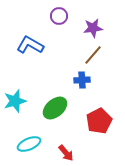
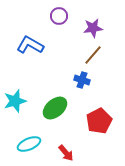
blue cross: rotated 21 degrees clockwise
